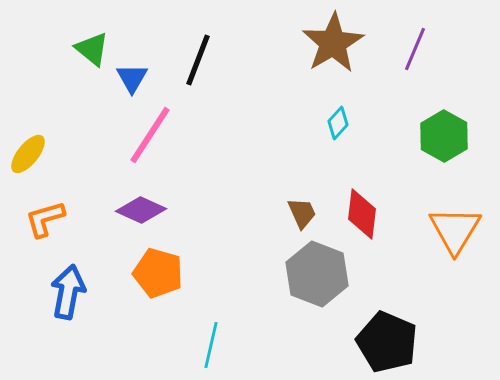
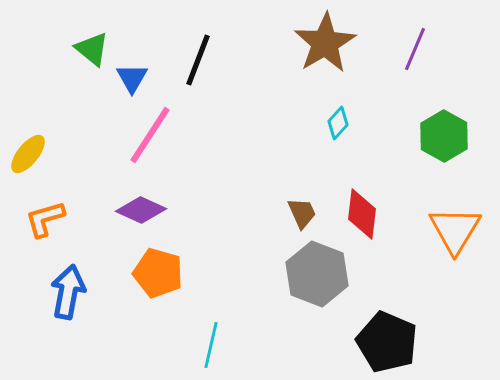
brown star: moved 8 px left
